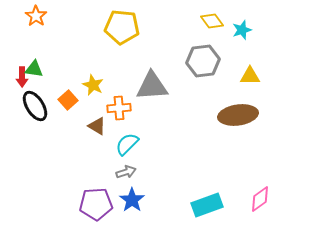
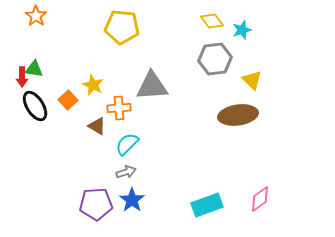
gray hexagon: moved 12 px right, 2 px up
yellow triangle: moved 2 px right, 4 px down; rotated 45 degrees clockwise
